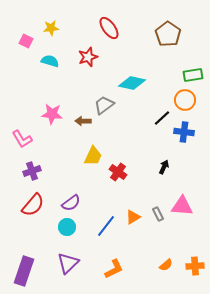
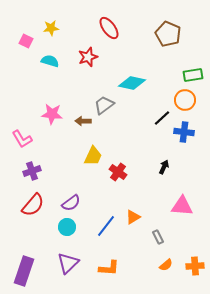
brown pentagon: rotated 10 degrees counterclockwise
gray rectangle: moved 23 px down
orange L-shape: moved 5 px left, 1 px up; rotated 30 degrees clockwise
